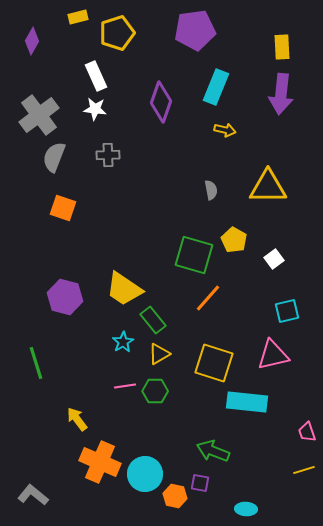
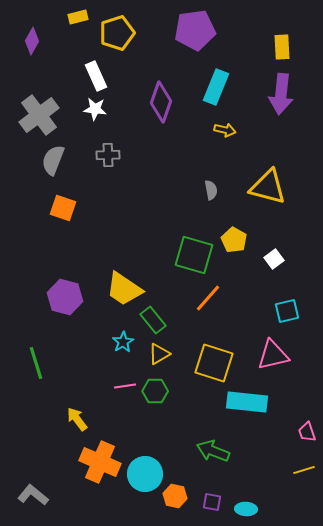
gray semicircle at (54, 157): moved 1 px left, 3 px down
yellow triangle at (268, 187): rotated 15 degrees clockwise
purple square at (200, 483): moved 12 px right, 19 px down
